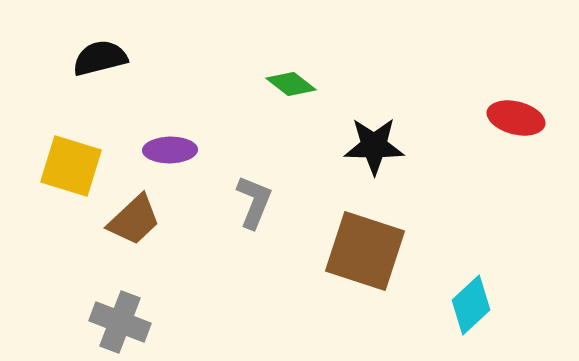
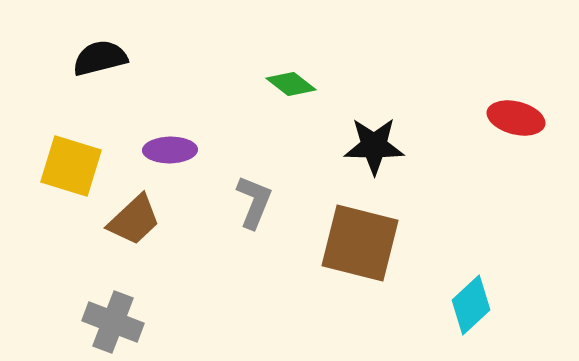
brown square: moved 5 px left, 8 px up; rotated 4 degrees counterclockwise
gray cross: moved 7 px left
